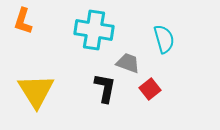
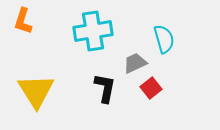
cyan cross: moved 1 px left, 1 px down; rotated 18 degrees counterclockwise
gray trapezoid: moved 7 px right; rotated 45 degrees counterclockwise
red square: moved 1 px right, 1 px up
